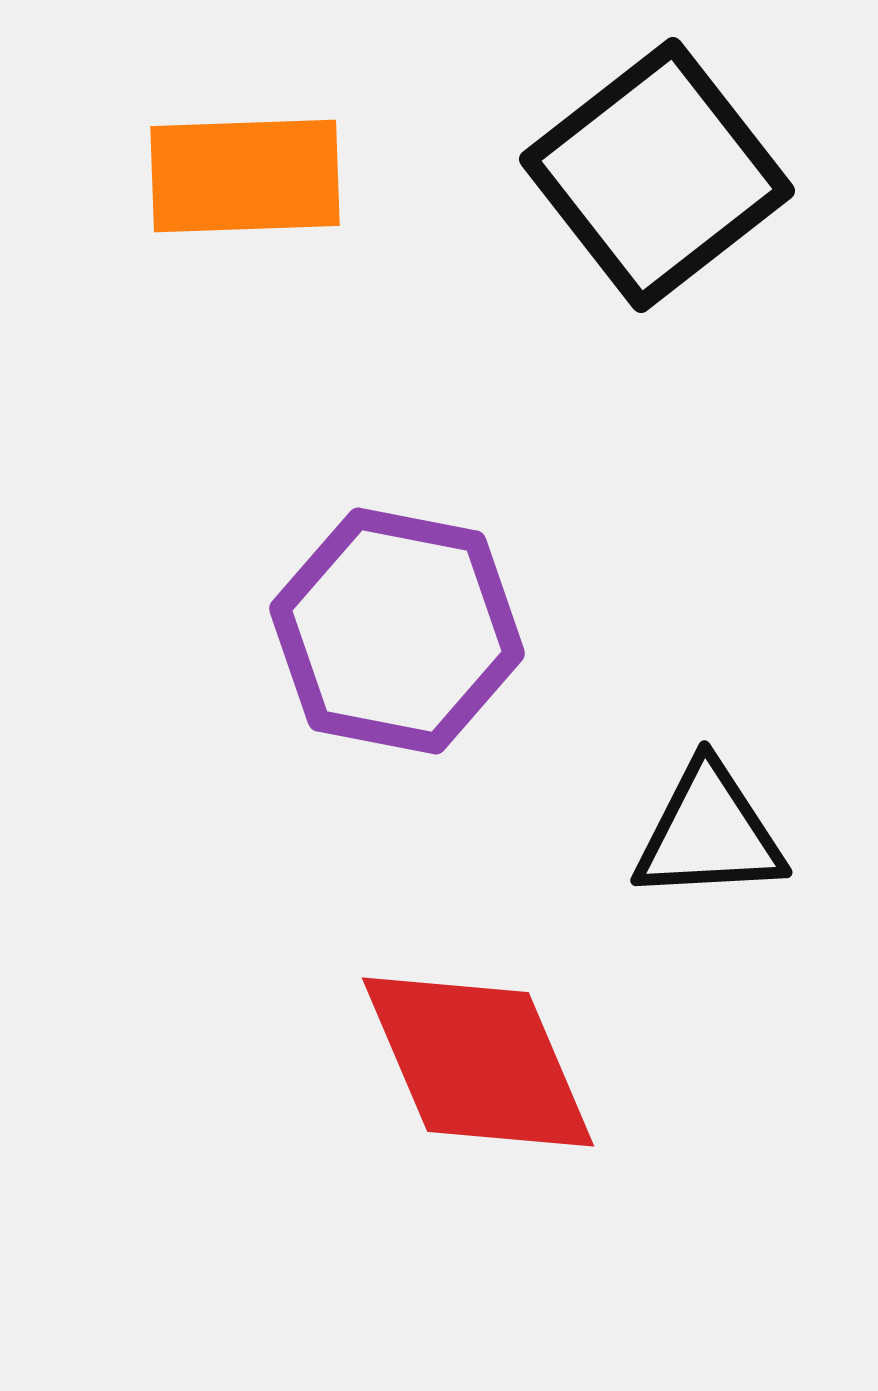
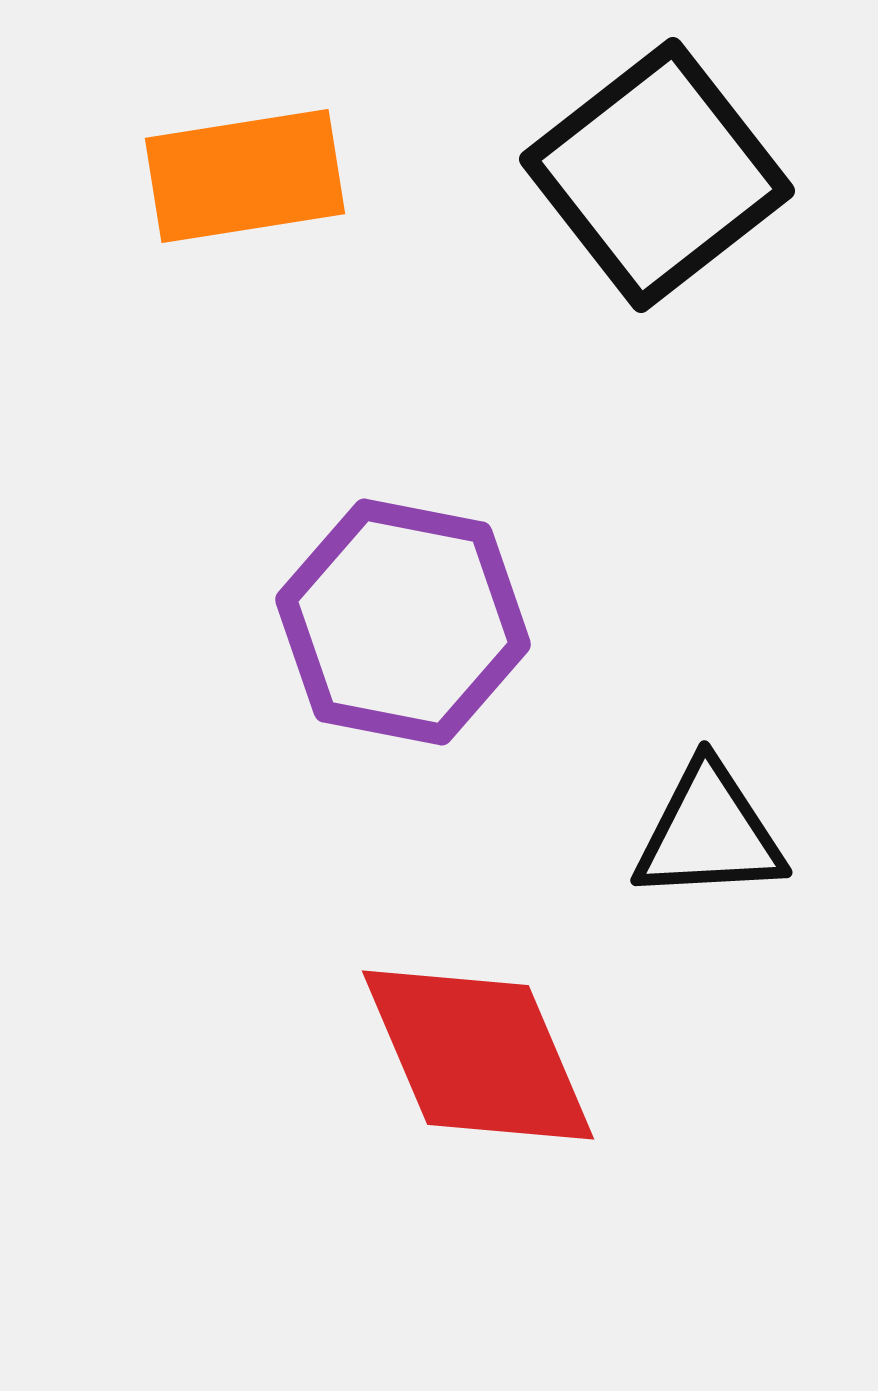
orange rectangle: rotated 7 degrees counterclockwise
purple hexagon: moved 6 px right, 9 px up
red diamond: moved 7 px up
